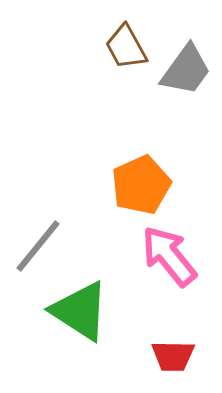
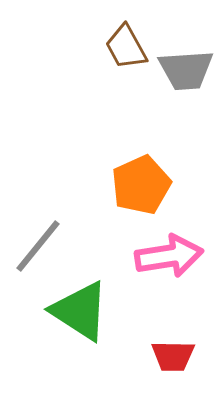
gray trapezoid: rotated 50 degrees clockwise
pink arrow: rotated 120 degrees clockwise
